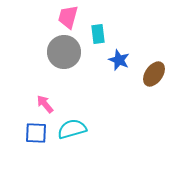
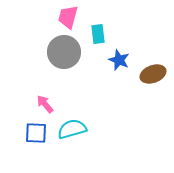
brown ellipse: moved 1 px left; rotated 35 degrees clockwise
